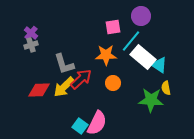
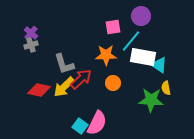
white rectangle: rotated 30 degrees counterclockwise
red diamond: rotated 15 degrees clockwise
